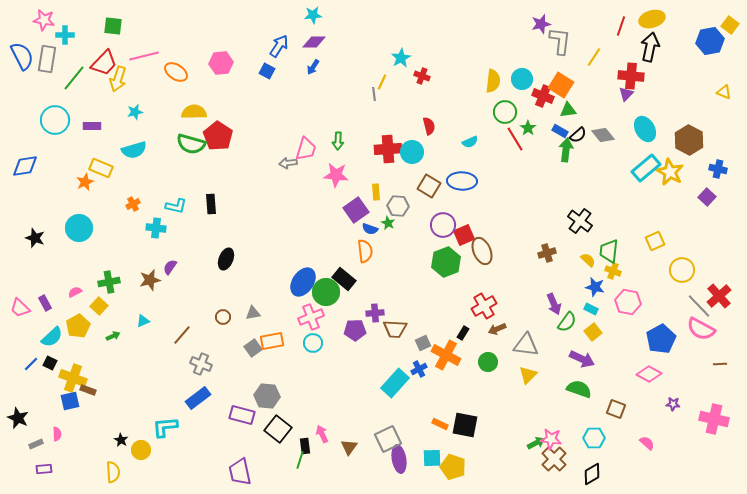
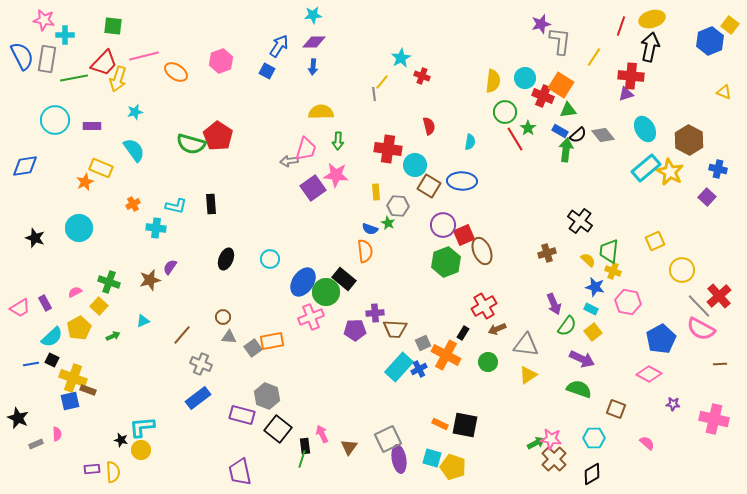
blue hexagon at (710, 41): rotated 12 degrees counterclockwise
pink hexagon at (221, 63): moved 2 px up; rotated 15 degrees counterclockwise
blue arrow at (313, 67): rotated 28 degrees counterclockwise
green line at (74, 78): rotated 40 degrees clockwise
cyan circle at (522, 79): moved 3 px right, 1 px up
yellow line at (382, 82): rotated 14 degrees clockwise
purple triangle at (626, 94): rotated 28 degrees clockwise
yellow semicircle at (194, 112): moved 127 px right
cyan semicircle at (470, 142): rotated 56 degrees counterclockwise
red cross at (388, 149): rotated 12 degrees clockwise
cyan semicircle at (134, 150): rotated 110 degrees counterclockwise
cyan circle at (412, 152): moved 3 px right, 13 px down
gray arrow at (288, 163): moved 1 px right, 2 px up
purple square at (356, 210): moved 43 px left, 22 px up
green cross at (109, 282): rotated 30 degrees clockwise
pink trapezoid at (20, 308): rotated 75 degrees counterclockwise
gray triangle at (253, 313): moved 24 px left, 24 px down; rotated 14 degrees clockwise
green semicircle at (567, 322): moved 4 px down
yellow pentagon at (78, 326): moved 1 px right, 2 px down
cyan circle at (313, 343): moved 43 px left, 84 px up
black square at (50, 363): moved 2 px right, 3 px up
blue line at (31, 364): rotated 35 degrees clockwise
yellow triangle at (528, 375): rotated 12 degrees clockwise
cyan rectangle at (395, 383): moved 4 px right, 16 px up
gray hexagon at (267, 396): rotated 15 degrees clockwise
cyan L-shape at (165, 427): moved 23 px left
black star at (121, 440): rotated 16 degrees counterclockwise
cyan square at (432, 458): rotated 18 degrees clockwise
green line at (300, 460): moved 2 px right, 1 px up
purple rectangle at (44, 469): moved 48 px right
